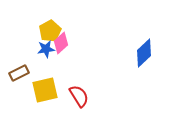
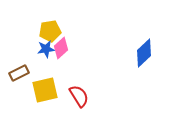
yellow pentagon: rotated 20 degrees clockwise
pink diamond: moved 5 px down
